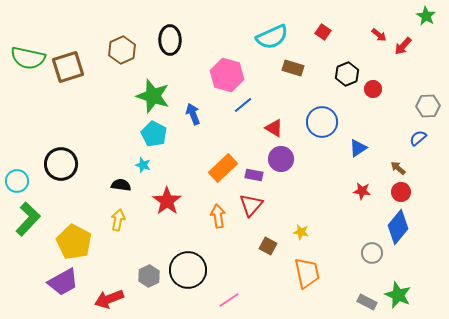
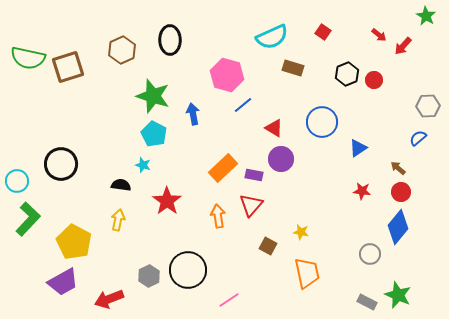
red circle at (373, 89): moved 1 px right, 9 px up
blue arrow at (193, 114): rotated 10 degrees clockwise
gray circle at (372, 253): moved 2 px left, 1 px down
